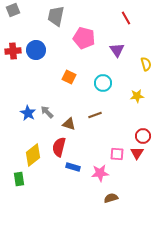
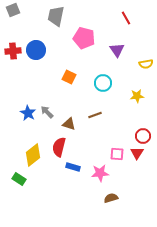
yellow semicircle: rotated 96 degrees clockwise
green rectangle: rotated 48 degrees counterclockwise
